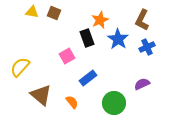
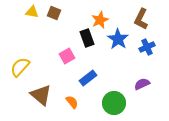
brown L-shape: moved 1 px left, 1 px up
